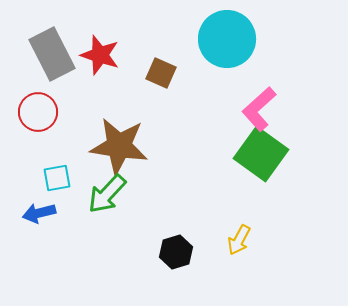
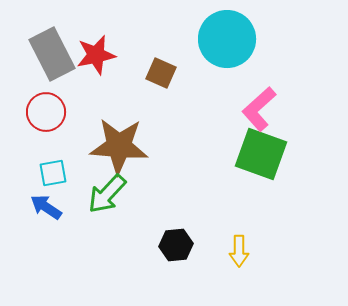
red star: moved 4 px left; rotated 30 degrees counterclockwise
red circle: moved 8 px right
brown star: rotated 4 degrees counterclockwise
green square: rotated 16 degrees counterclockwise
cyan square: moved 4 px left, 5 px up
blue arrow: moved 7 px right, 6 px up; rotated 48 degrees clockwise
yellow arrow: moved 11 px down; rotated 28 degrees counterclockwise
black hexagon: moved 7 px up; rotated 12 degrees clockwise
